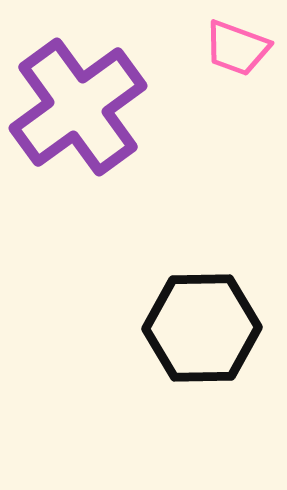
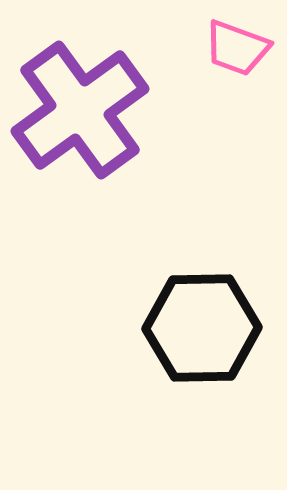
purple cross: moved 2 px right, 3 px down
